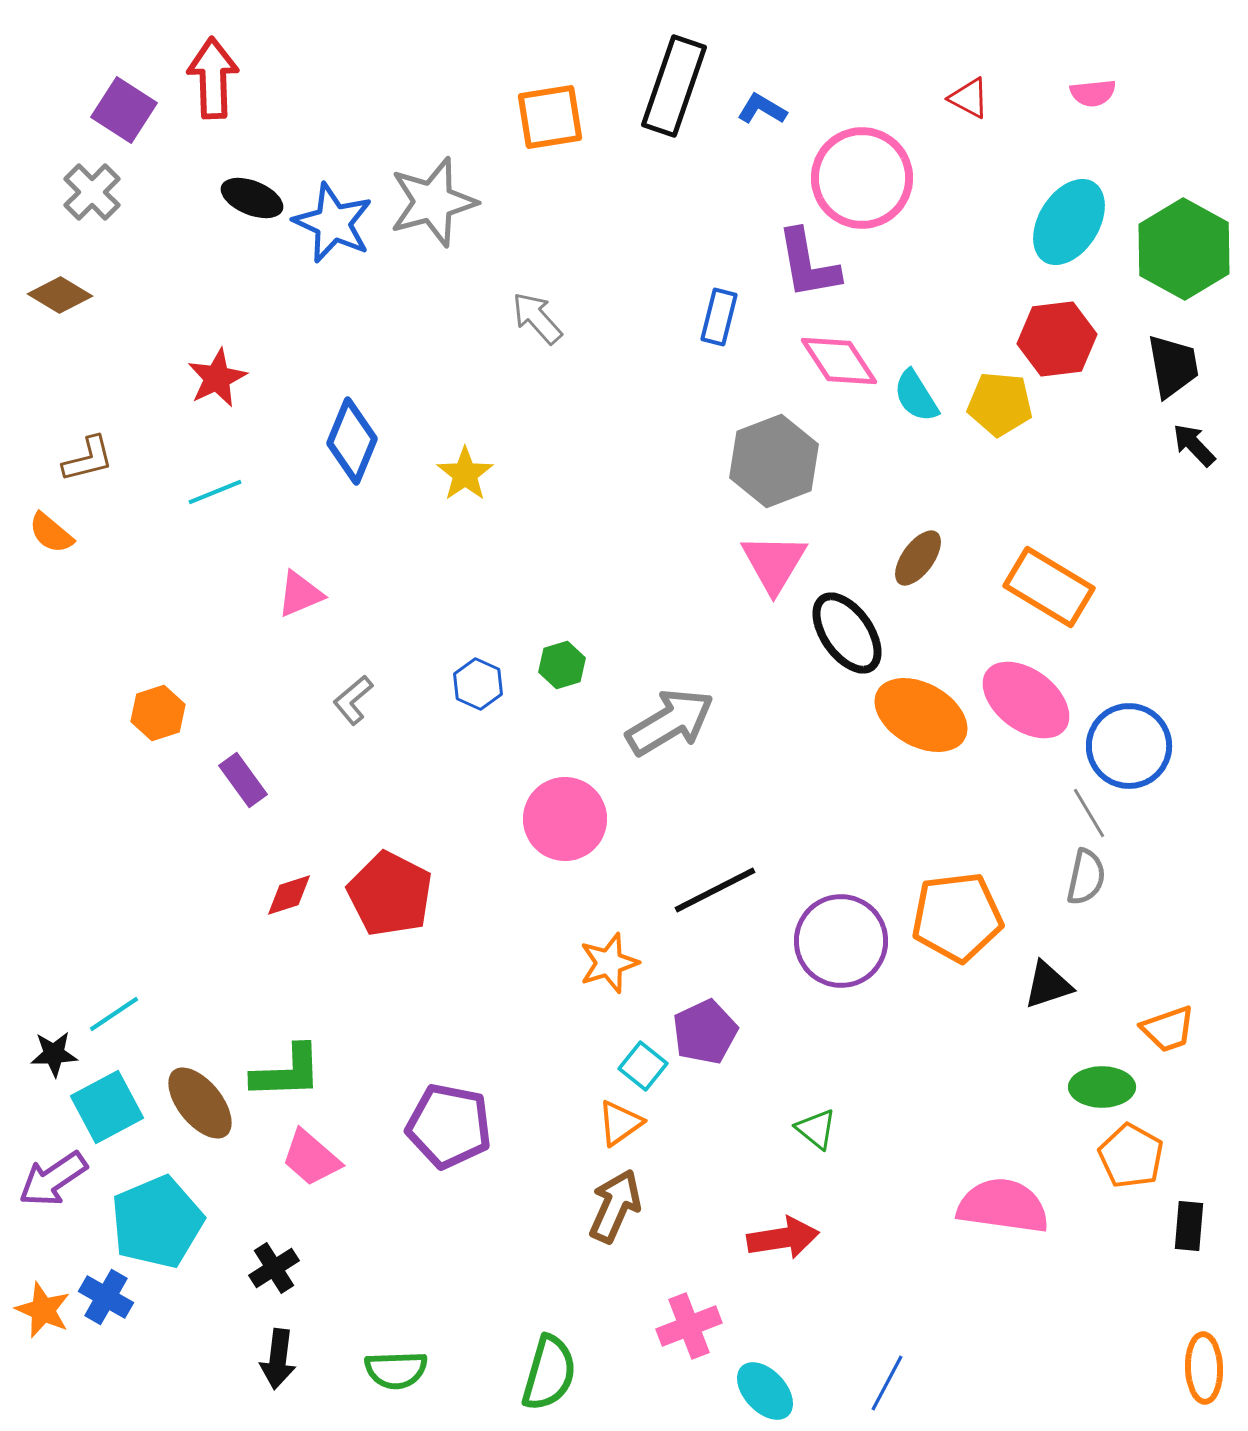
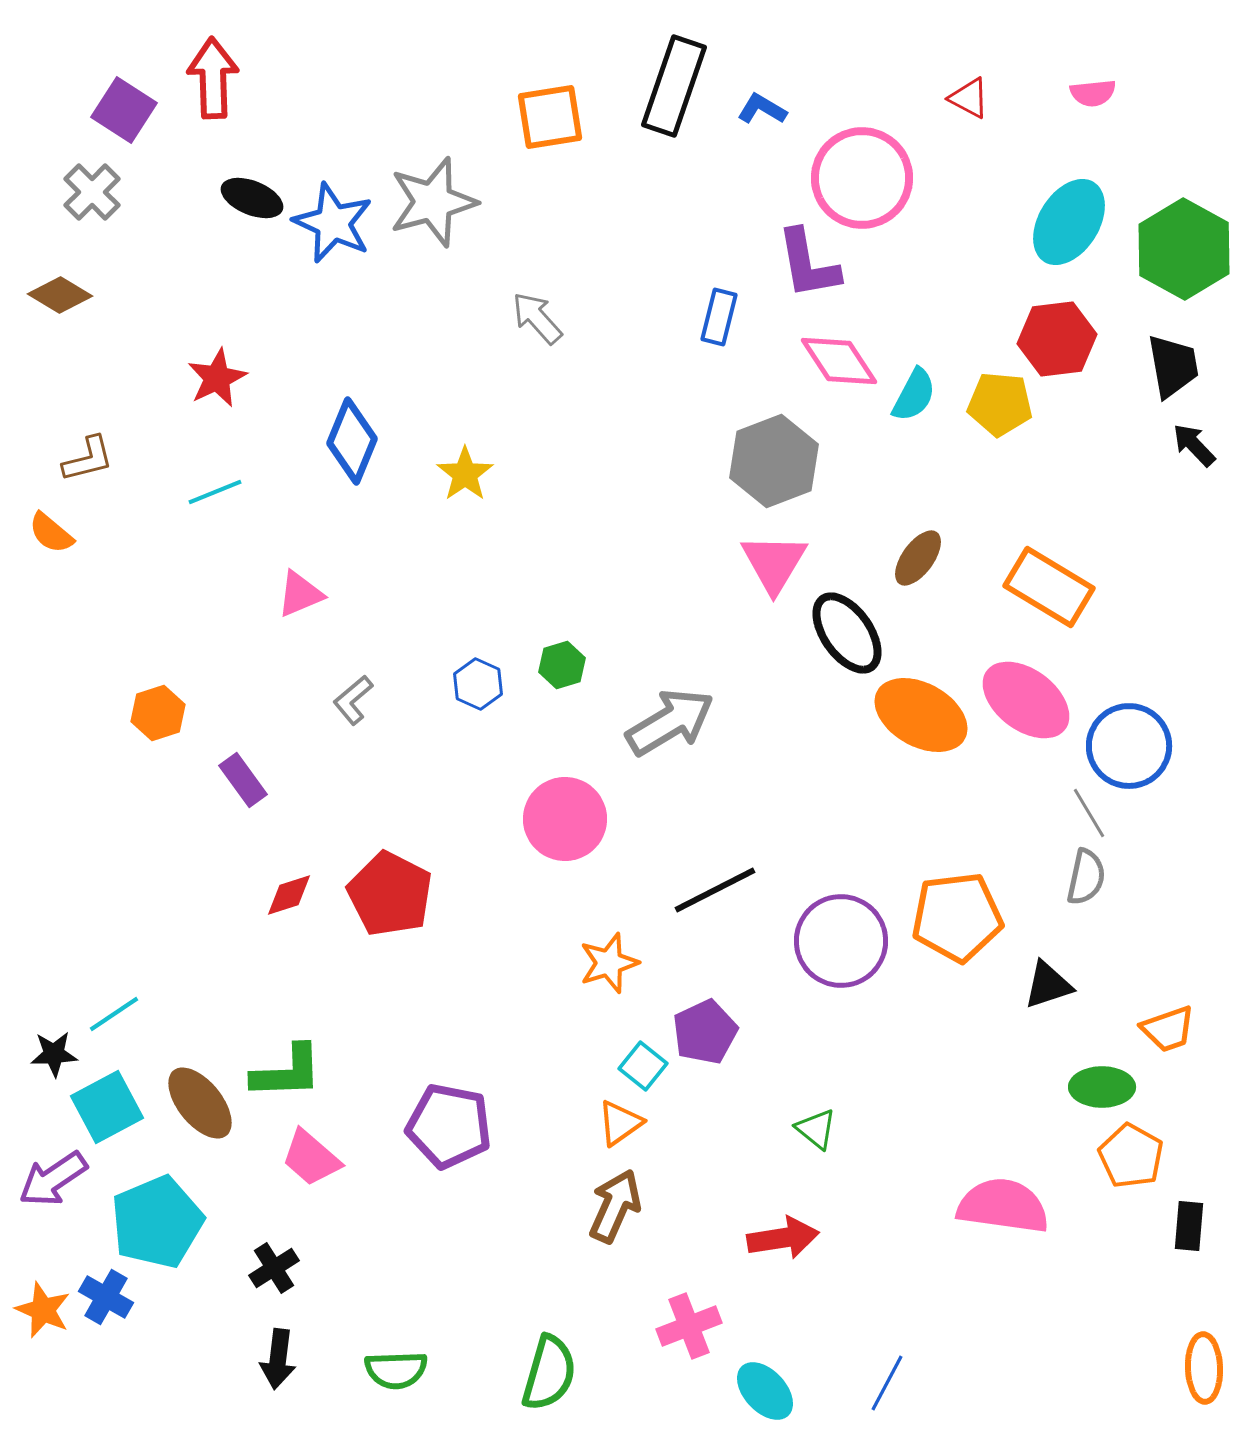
cyan semicircle at (916, 396): moved 2 px left, 1 px up; rotated 120 degrees counterclockwise
